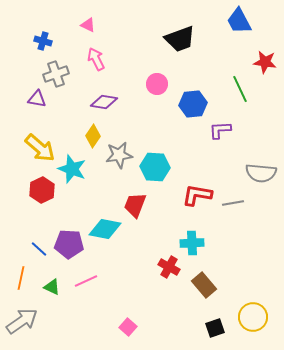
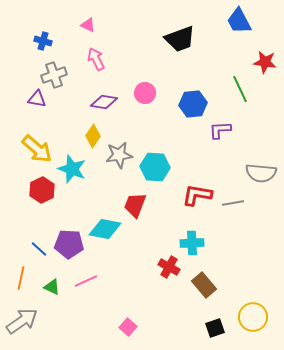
gray cross: moved 2 px left, 1 px down
pink circle: moved 12 px left, 9 px down
yellow arrow: moved 3 px left, 1 px down
